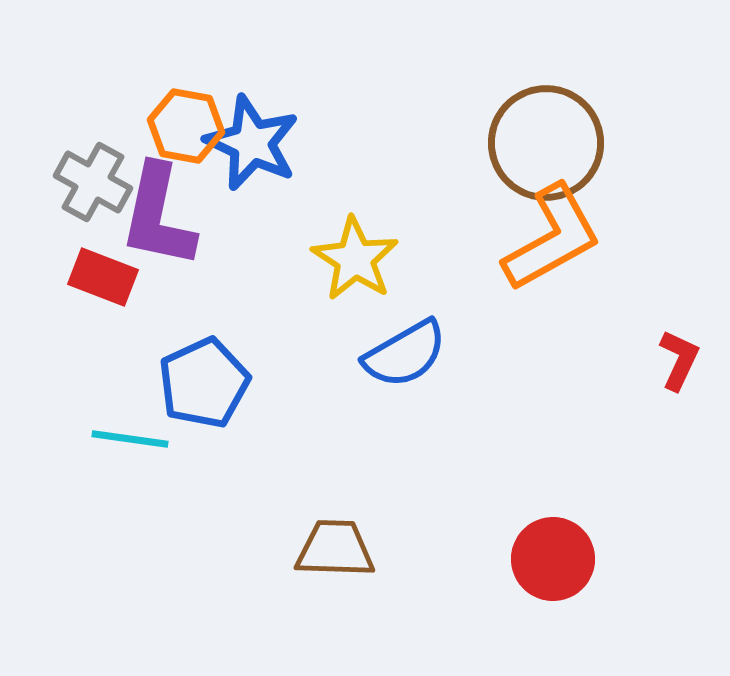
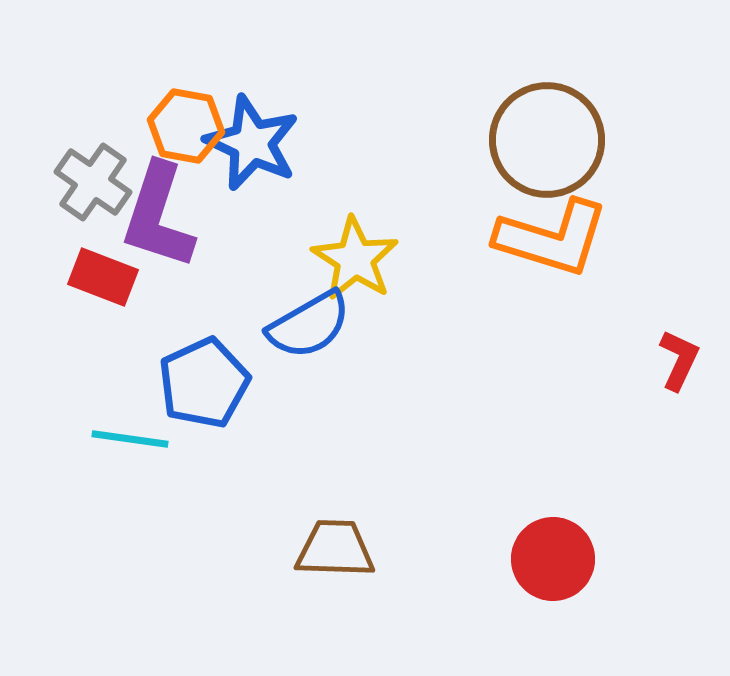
brown circle: moved 1 px right, 3 px up
gray cross: rotated 6 degrees clockwise
purple L-shape: rotated 6 degrees clockwise
orange L-shape: rotated 46 degrees clockwise
blue semicircle: moved 96 px left, 29 px up
